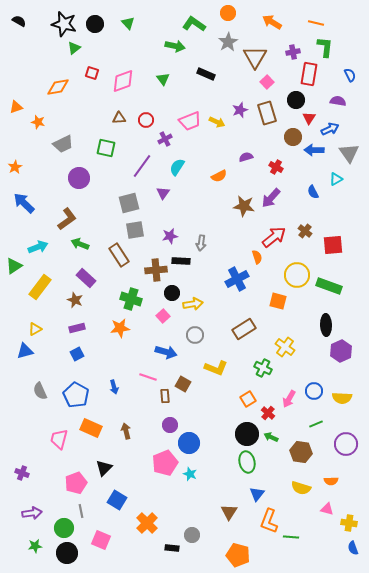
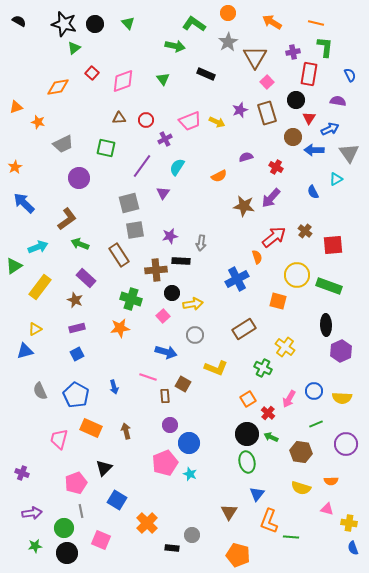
red square at (92, 73): rotated 24 degrees clockwise
